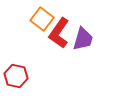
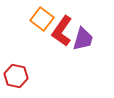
red L-shape: moved 3 px right, 2 px up
